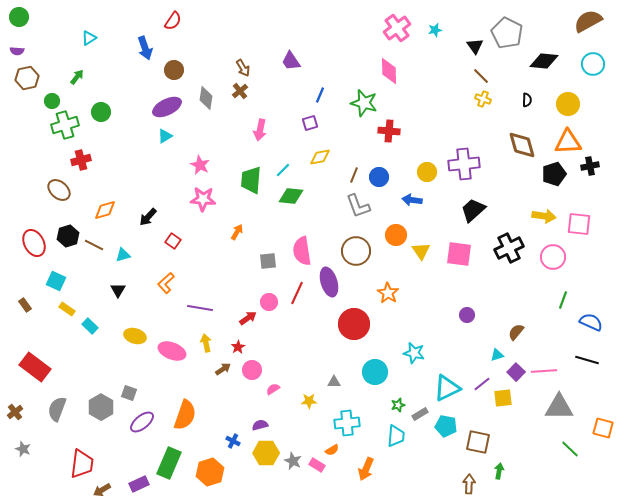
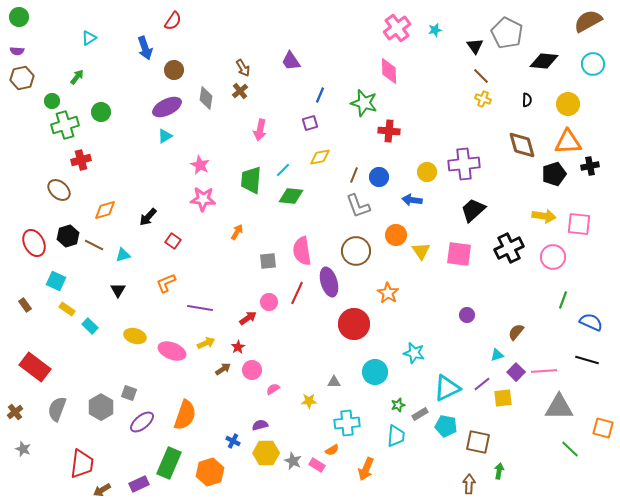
brown hexagon at (27, 78): moved 5 px left
orange L-shape at (166, 283): rotated 20 degrees clockwise
yellow arrow at (206, 343): rotated 78 degrees clockwise
